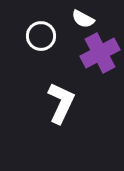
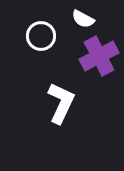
purple cross: moved 1 px left, 3 px down
